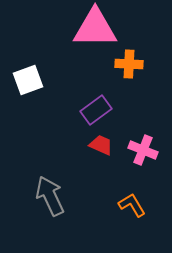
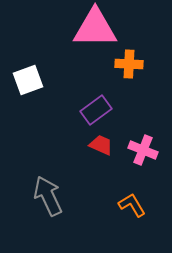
gray arrow: moved 2 px left
